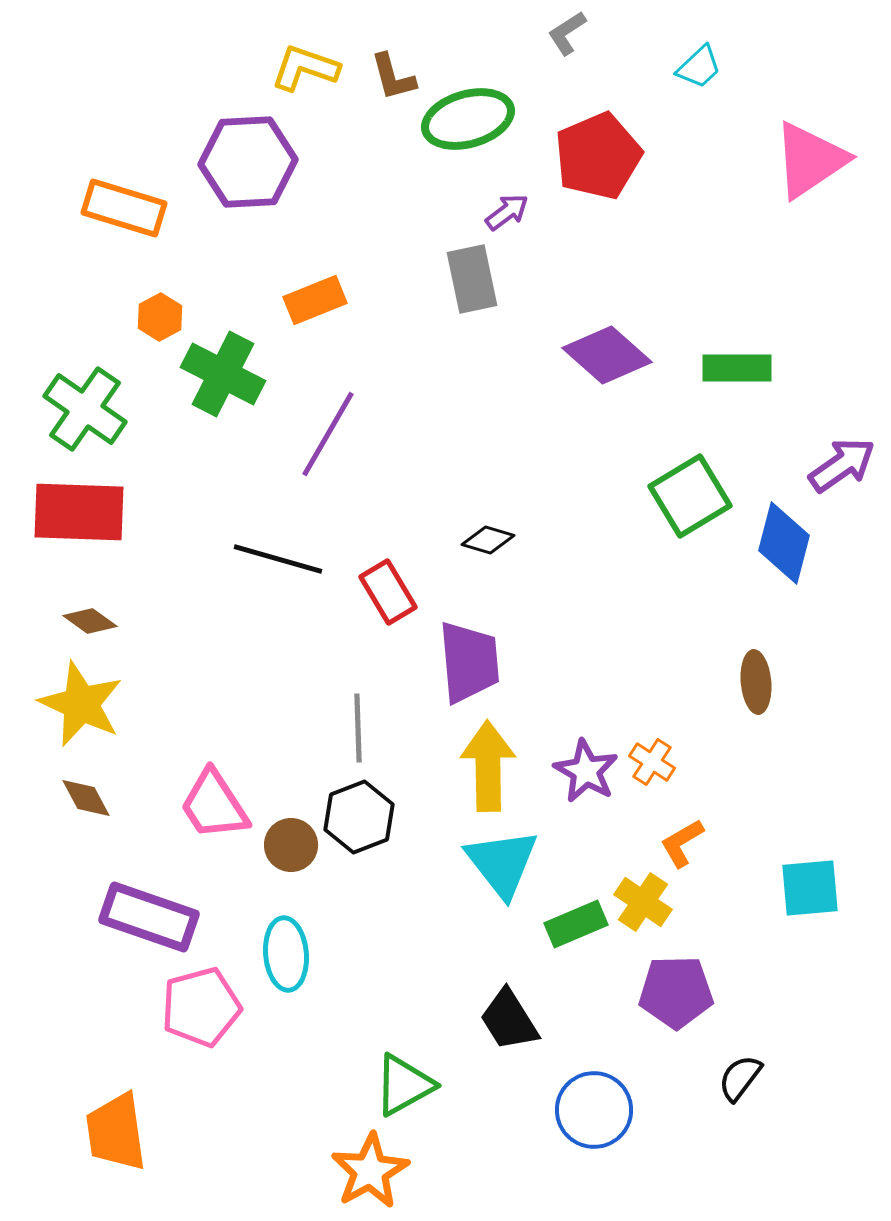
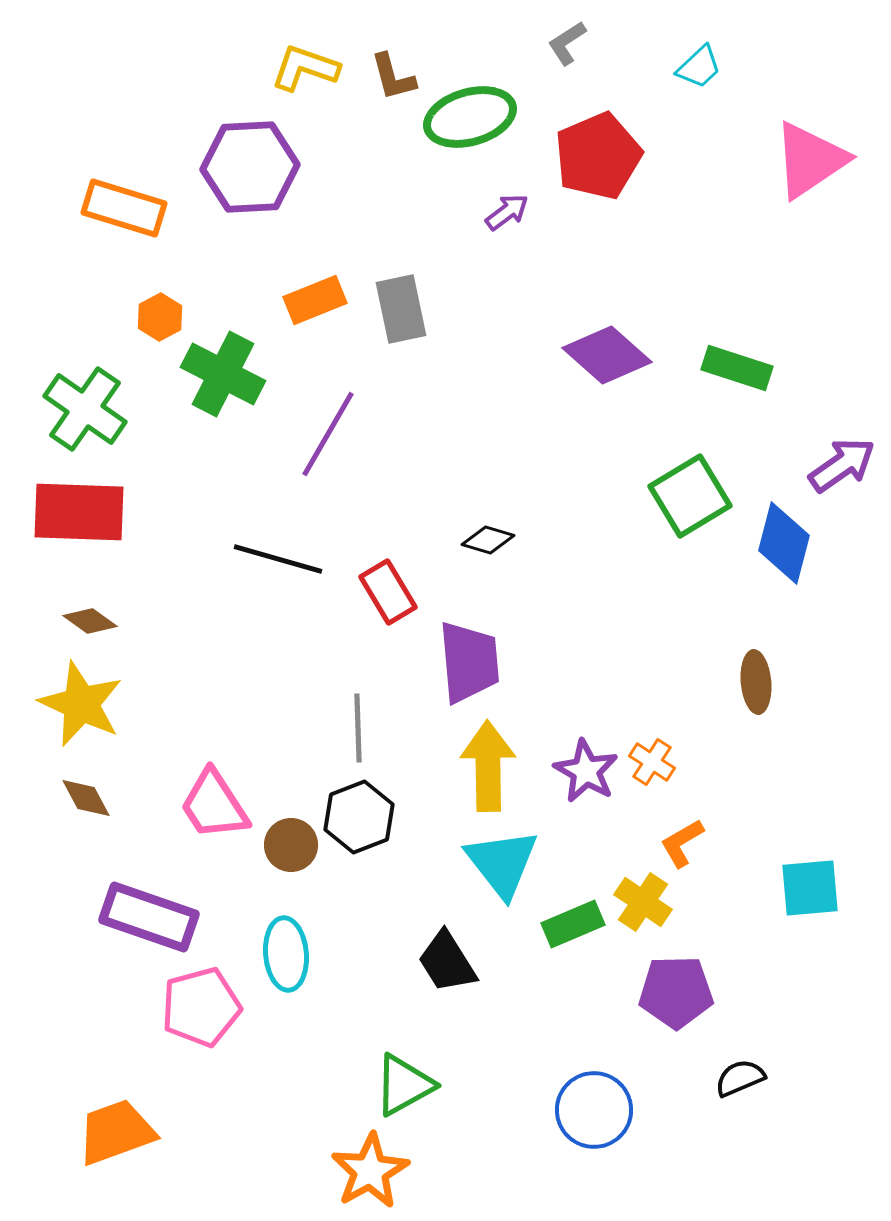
gray L-shape at (567, 33): moved 10 px down
green ellipse at (468, 119): moved 2 px right, 2 px up
purple hexagon at (248, 162): moved 2 px right, 5 px down
gray rectangle at (472, 279): moved 71 px left, 30 px down
green rectangle at (737, 368): rotated 18 degrees clockwise
green rectangle at (576, 924): moved 3 px left
black trapezoid at (509, 1020): moved 62 px left, 58 px up
black semicircle at (740, 1078): rotated 30 degrees clockwise
orange trapezoid at (116, 1132): rotated 78 degrees clockwise
